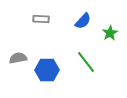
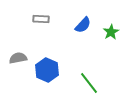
blue semicircle: moved 4 px down
green star: moved 1 px right, 1 px up
green line: moved 3 px right, 21 px down
blue hexagon: rotated 25 degrees clockwise
